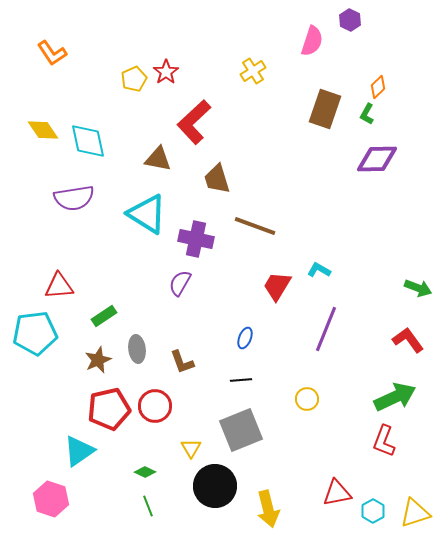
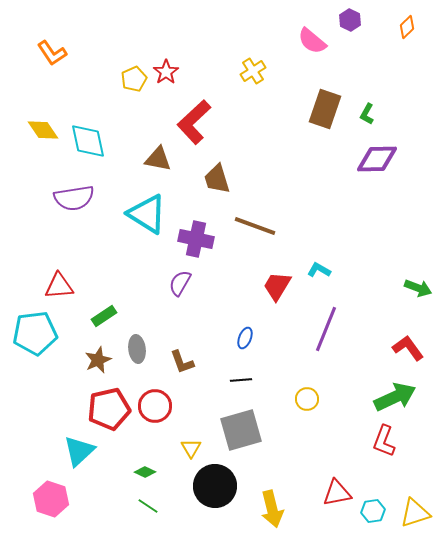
pink semicircle at (312, 41): rotated 112 degrees clockwise
orange diamond at (378, 87): moved 29 px right, 60 px up
red L-shape at (408, 340): moved 8 px down
gray square at (241, 430): rotated 6 degrees clockwise
cyan triangle at (79, 451): rotated 8 degrees counterclockwise
green line at (148, 506): rotated 35 degrees counterclockwise
yellow arrow at (268, 509): moved 4 px right
cyan hexagon at (373, 511): rotated 20 degrees clockwise
